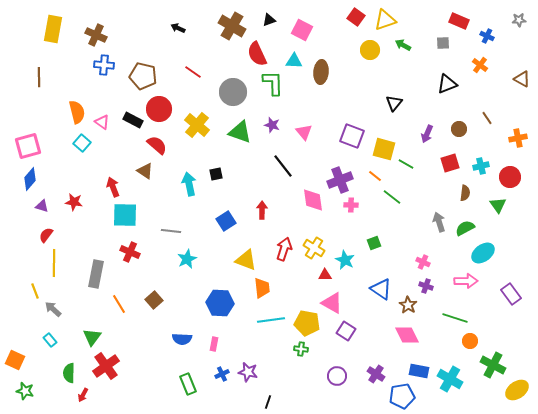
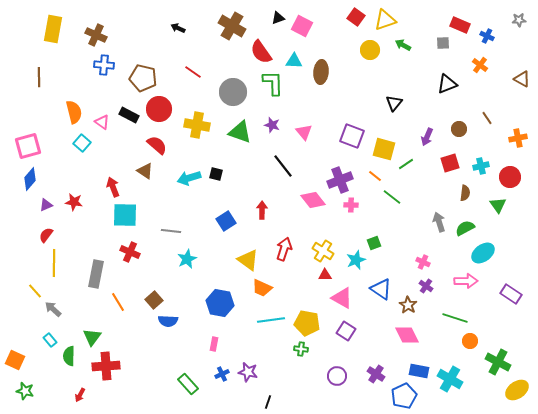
black triangle at (269, 20): moved 9 px right, 2 px up
red rectangle at (459, 21): moved 1 px right, 4 px down
pink square at (302, 30): moved 4 px up
red semicircle at (257, 54): moved 4 px right, 2 px up; rotated 10 degrees counterclockwise
brown pentagon at (143, 76): moved 2 px down
orange semicircle at (77, 112): moved 3 px left
black rectangle at (133, 120): moved 4 px left, 5 px up
yellow cross at (197, 125): rotated 30 degrees counterclockwise
purple arrow at (427, 134): moved 3 px down
green line at (406, 164): rotated 63 degrees counterclockwise
black square at (216, 174): rotated 24 degrees clockwise
cyan arrow at (189, 184): moved 6 px up; rotated 95 degrees counterclockwise
pink diamond at (313, 200): rotated 30 degrees counterclockwise
purple triangle at (42, 206): moved 4 px right, 1 px up; rotated 40 degrees counterclockwise
yellow cross at (314, 248): moved 9 px right, 3 px down
yellow triangle at (246, 260): moved 2 px right; rotated 15 degrees clockwise
cyan star at (345, 260): moved 11 px right; rotated 24 degrees clockwise
purple cross at (426, 286): rotated 16 degrees clockwise
orange trapezoid at (262, 288): rotated 120 degrees clockwise
yellow line at (35, 291): rotated 21 degrees counterclockwise
purple rectangle at (511, 294): rotated 20 degrees counterclockwise
blue hexagon at (220, 303): rotated 8 degrees clockwise
pink triangle at (332, 303): moved 10 px right, 5 px up
orange line at (119, 304): moved 1 px left, 2 px up
blue semicircle at (182, 339): moved 14 px left, 18 px up
green cross at (493, 365): moved 5 px right, 3 px up
red cross at (106, 366): rotated 32 degrees clockwise
green semicircle at (69, 373): moved 17 px up
green rectangle at (188, 384): rotated 20 degrees counterclockwise
red arrow at (83, 395): moved 3 px left
blue pentagon at (402, 396): moved 2 px right; rotated 15 degrees counterclockwise
